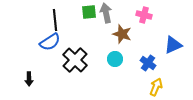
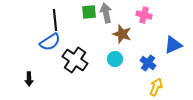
black cross: rotated 10 degrees counterclockwise
